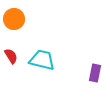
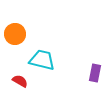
orange circle: moved 1 px right, 15 px down
red semicircle: moved 9 px right, 25 px down; rotated 28 degrees counterclockwise
